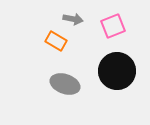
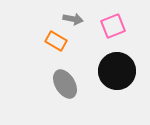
gray ellipse: rotated 40 degrees clockwise
